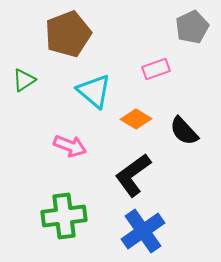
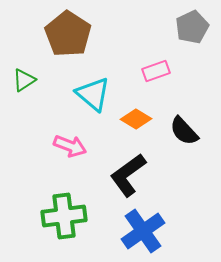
brown pentagon: rotated 18 degrees counterclockwise
pink rectangle: moved 2 px down
cyan triangle: moved 1 px left, 3 px down
black L-shape: moved 5 px left
